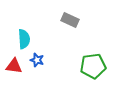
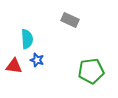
cyan semicircle: moved 3 px right
green pentagon: moved 2 px left, 5 px down
